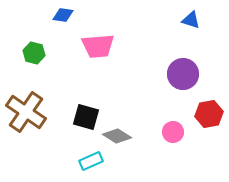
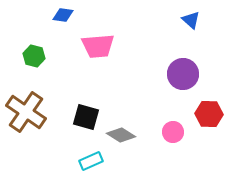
blue triangle: rotated 24 degrees clockwise
green hexagon: moved 3 px down
red hexagon: rotated 12 degrees clockwise
gray diamond: moved 4 px right, 1 px up
